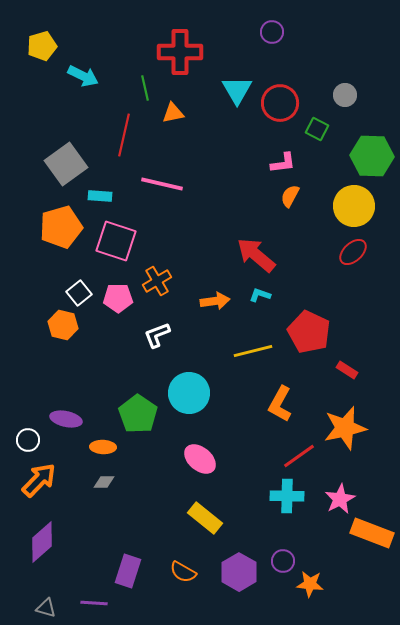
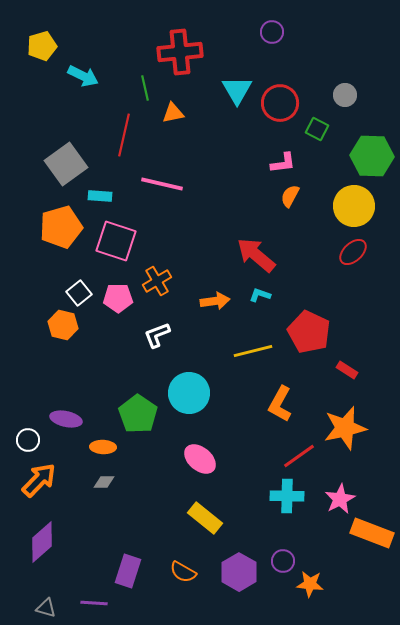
red cross at (180, 52): rotated 6 degrees counterclockwise
